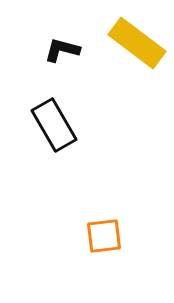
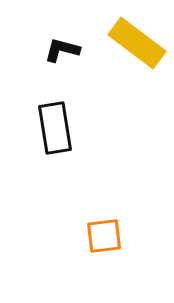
black rectangle: moved 1 px right, 3 px down; rotated 21 degrees clockwise
